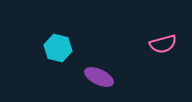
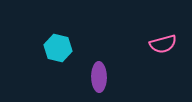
purple ellipse: rotated 64 degrees clockwise
